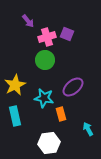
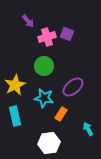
green circle: moved 1 px left, 6 px down
orange rectangle: rotated 48 degrees clockwise
